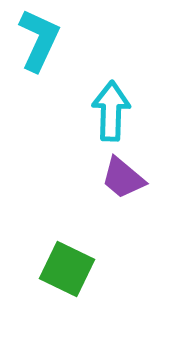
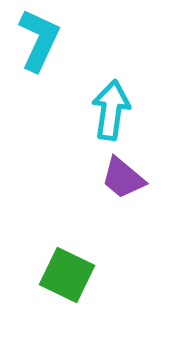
cyan arrow: moved 1 px up; rotated 6 degrees clockwise
green square: moved 6 px down
